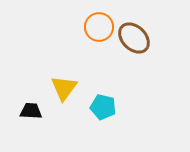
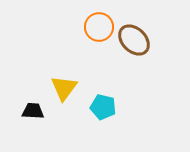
brown ellipse: moved 2 px down
black trapezoid: moved 2 px right
